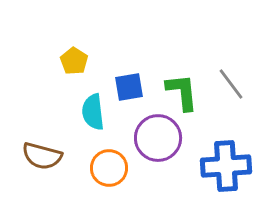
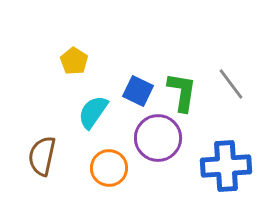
blue square: moved 9 px right, 4 px down; rotated 36 degrees clockwise
green L-shape: rotated 15 degrees clockwise
cyan semicircle: rotated 42 degrees clockwise
brown semicircle: rotated 87 degrees clockwise
